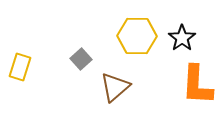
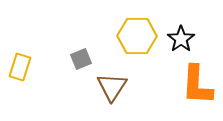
black star: moved 1 px left, 1 px down
gray square: rotated 20 degrees clockwise
brown triangle: moved 3 px left; rotated 16 degrees counterclockwise
